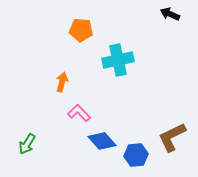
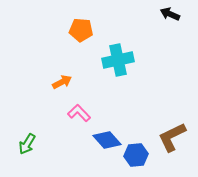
orange arrow: rotated 48 degrees clockwise
blue diamond: moved 5 px right, 1 px up
